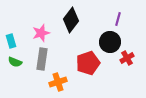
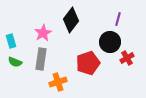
pink star: moved 2 px right; rotated 12 degrees counterclockwise
gray rectangle: moved 1 px left
